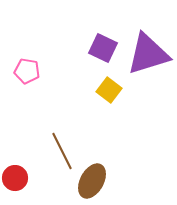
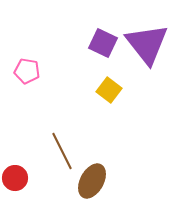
purple square: moved 5 px up
purple triangle: moved 1 px left, 10 px up; rotated 51 degrees counterclockwise
